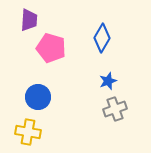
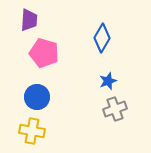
pink pentagon: moved 7 px left, 5 px down
blue circle: moved 1 px left
yellow cross: moved 4 px right, 1 px up
